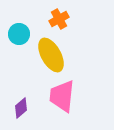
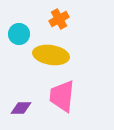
yellow ellipse: rotated 52 degrees counterclockwise
purple diamond: rotated 40 degrees clockwise
